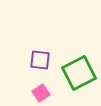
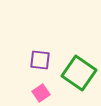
green square: rotated 28 degrees counterclockwise
